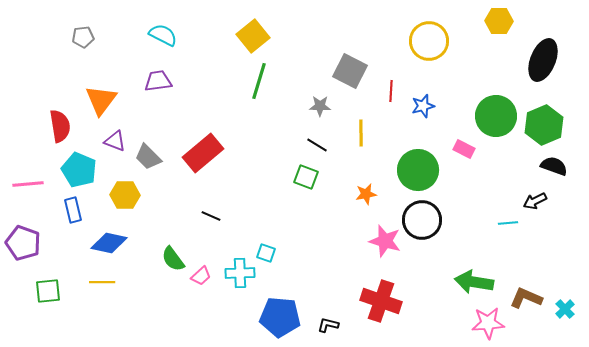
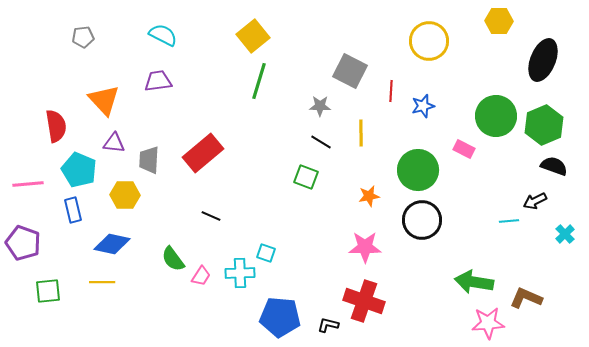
orange triangle at (101, 100): moved 3 px right; rotated 20 degrees counterclockwise
red semicircle at (60, 126): moved 4 px left
purple triangle at (115, 141): moved 1 px left, 2 px down; rotated 15 degrees counterclockwise
black line at (317, 145): moved 4 px right, 3 px up
gray trapezoid at (148, 157): moved 1 px right, 3 px down; rotated 48 degrees clockwise
orange star at (366, 194): moved 3 px right, 2 px down
cyan line at (508, 223): moved 1 px right, 2 px up
pink star at (385, 241): moved 20 px left, 6 px down; rotated 16 degrees counterclockwise
blue diamond at (109, 243): moved 3 px right, 1 px down
pink trapezoid at (201, 276): rotated 15 degrees counterclockwise
red cross at (381, 301): moved 17 px left
cyan cross at (565, 309): moved 75 px up
